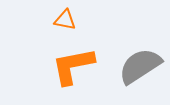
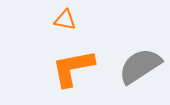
orange L-shape: moved 2 px down
